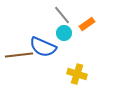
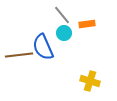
orange rectangle: rotated 28 degrees clockwise
blue semicircle: rotated 44 degrees clockwise
yellow cross: moved 13 px right, 7 px down
